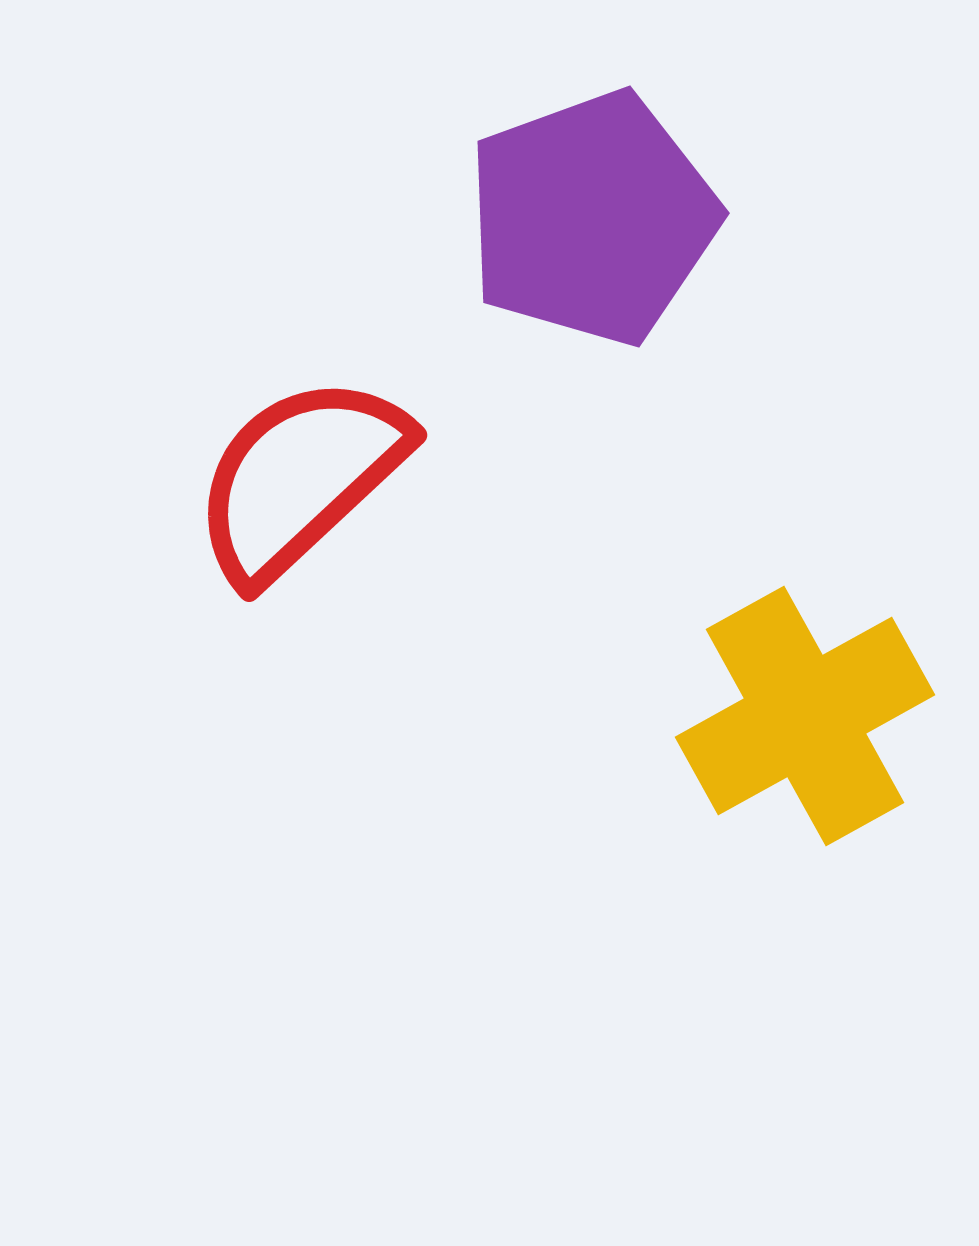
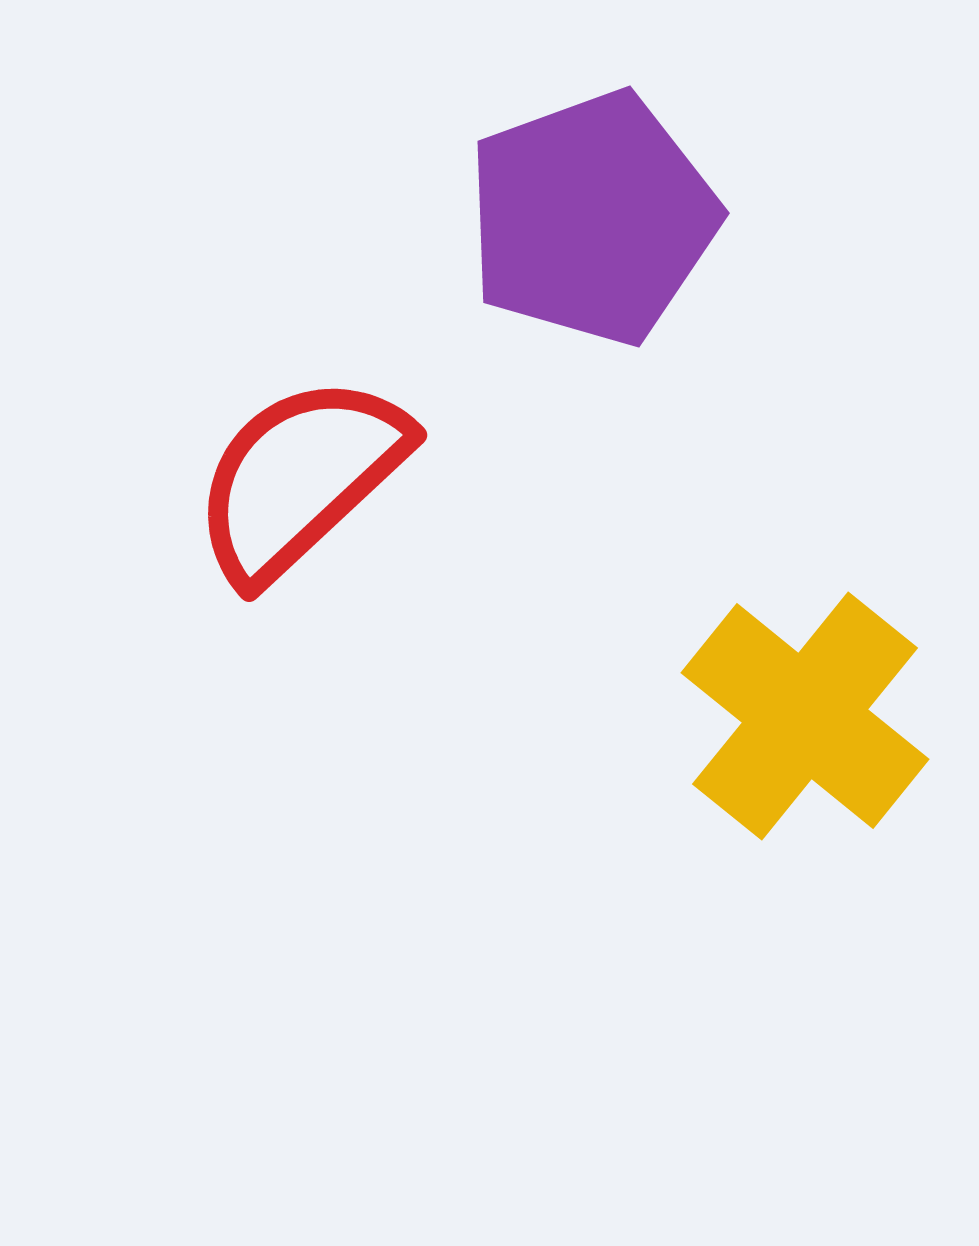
yellow cross: rotated 22 degrees counterclockwise
